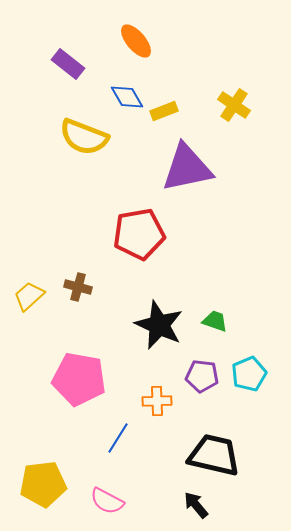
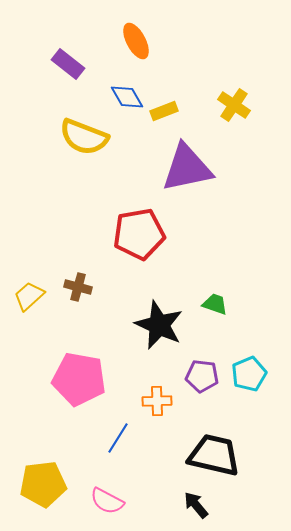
orange ellipse: rotated 12 degrees clockwise
green trapezoid: moved 17 px up
